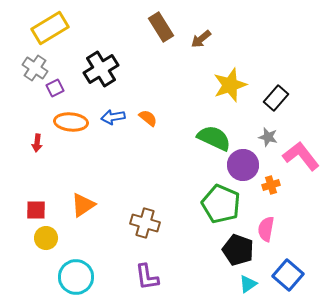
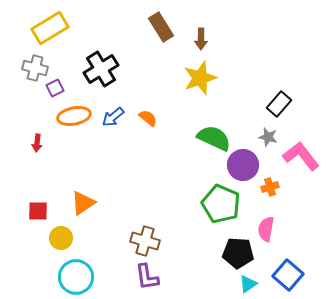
brown arrow: rotated 50 degrees counterclockwise
gray cross: rotated 20 degrees counterclockwise
yellow star: moved 30 px left, 7 px up
black rectangle: moved 3 px right, 6 px down
blue arrow: rotated 30 degrees counterclockwise
orange ellipse: moved 3 px right, 6 px up; rotated 16 degrees counterclockwise
orange cross: moved 1 px left, 2 px down
orange triangle: moved 2 px up
red square: moved 2 px right, 1 px down
brown cross: moved 18 px down
yellow circle: moved 15 px right
black pentagon: moved 3 px down; rotated 16 degrees counterclockwise
